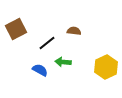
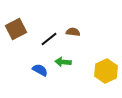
brown semicircle: moved 1 px left, 1 px down
black line: moved 2 px right, 4 px up
yellow hexagon: moved 4 px down
